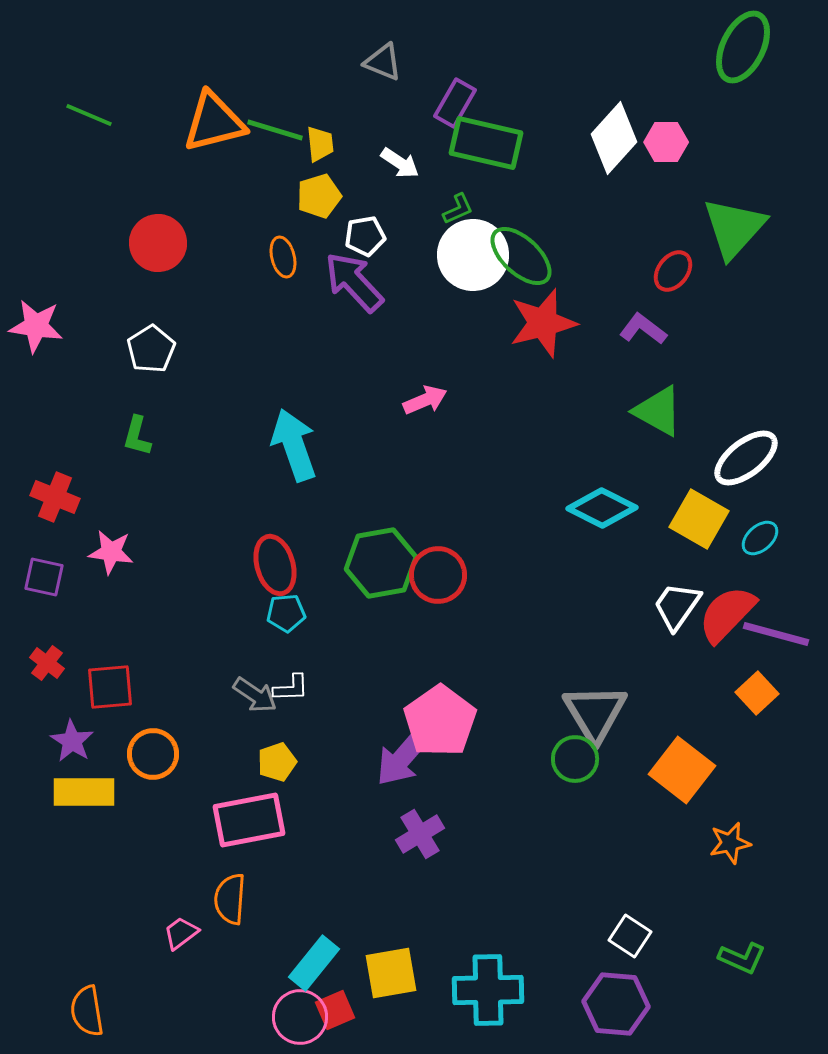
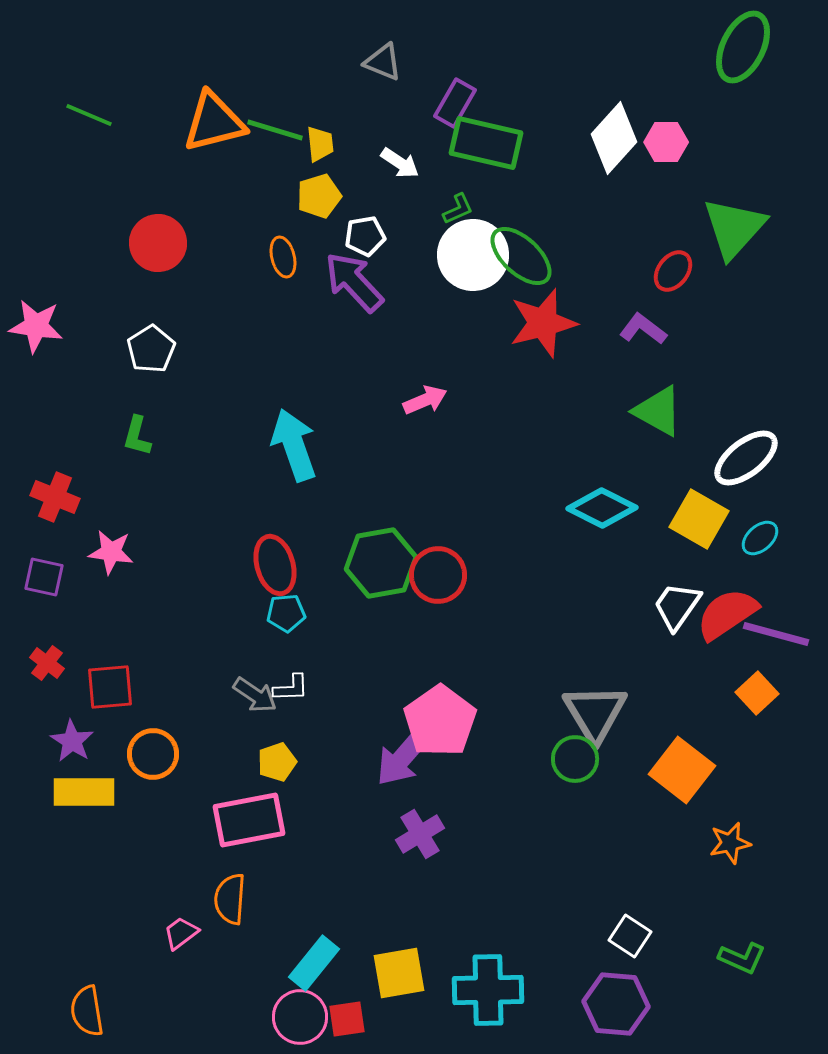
red semicircle at (727, 614): rotated 12 degrees clockwise
yellow square at (391, 973): moved 8 px right
red square at (335, 1010): moved 12 px right, 9 px down; rotated 15 degrees clockwise
